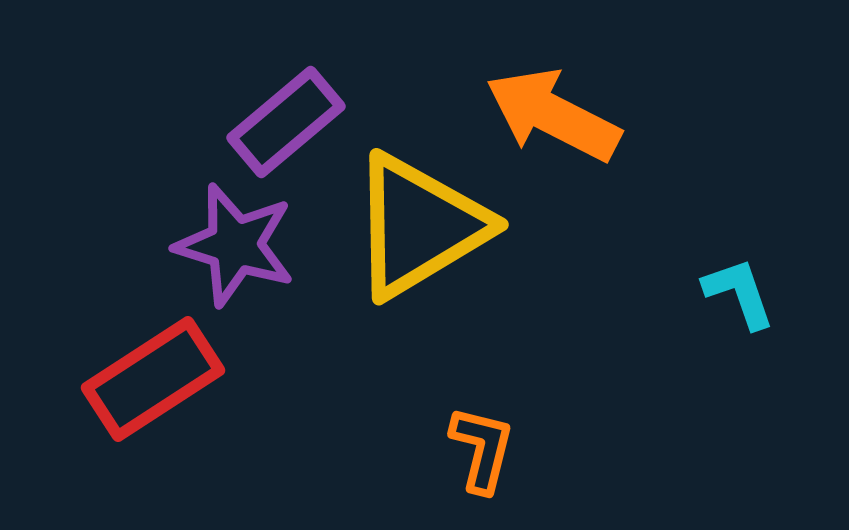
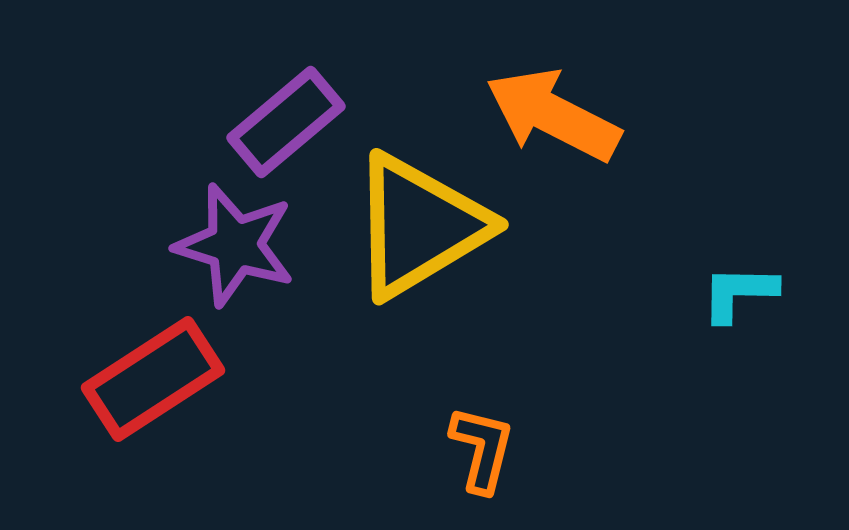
cyan L-shape: rotated 70 degrees counterclockwise
